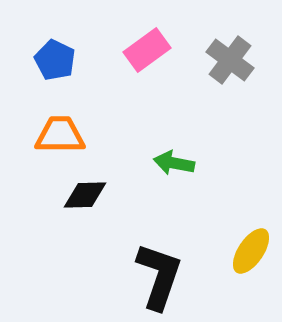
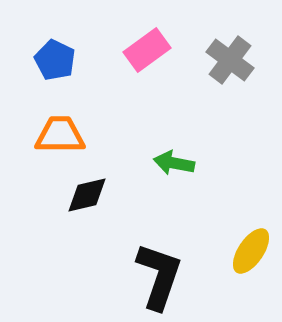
black diamond: moved 2 px right; rotated 12 degrees counterclockwise
